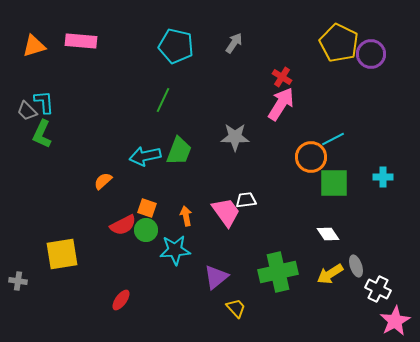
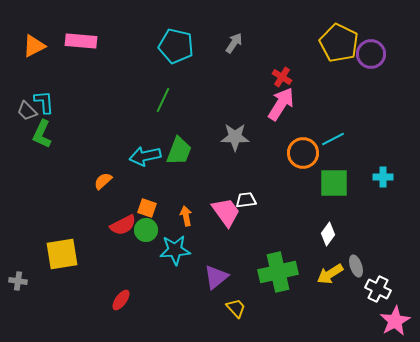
orange triangle: rotated 10 degrees counterclockwise
orange circle: moved 8 px left, 4 px up
white diamond: rotated 70 degrees clockwise
